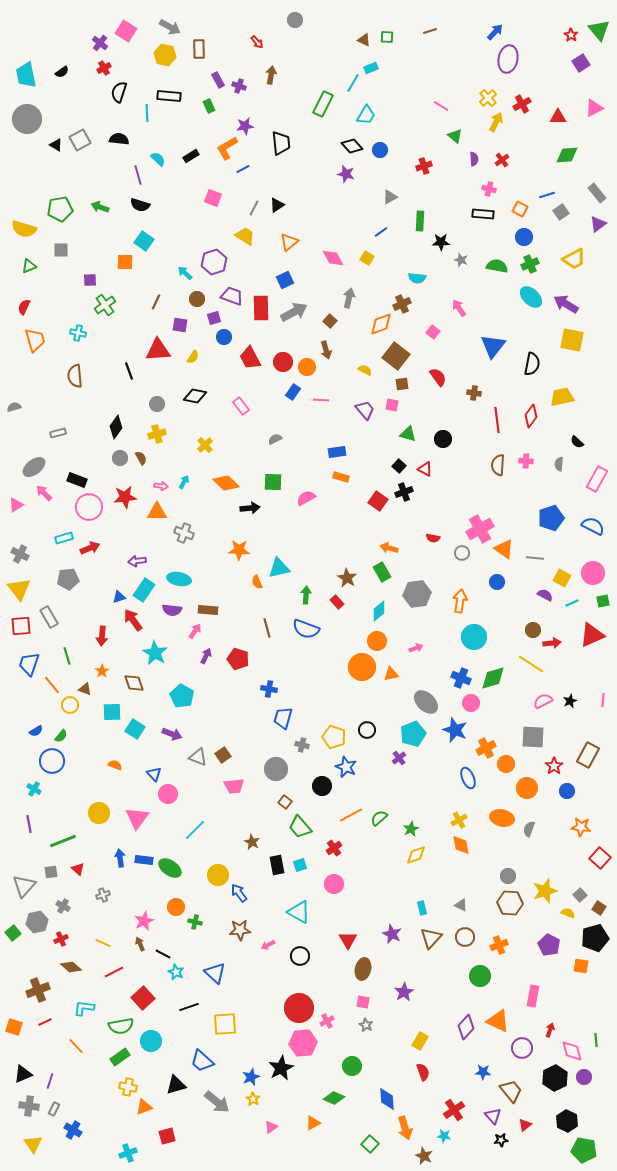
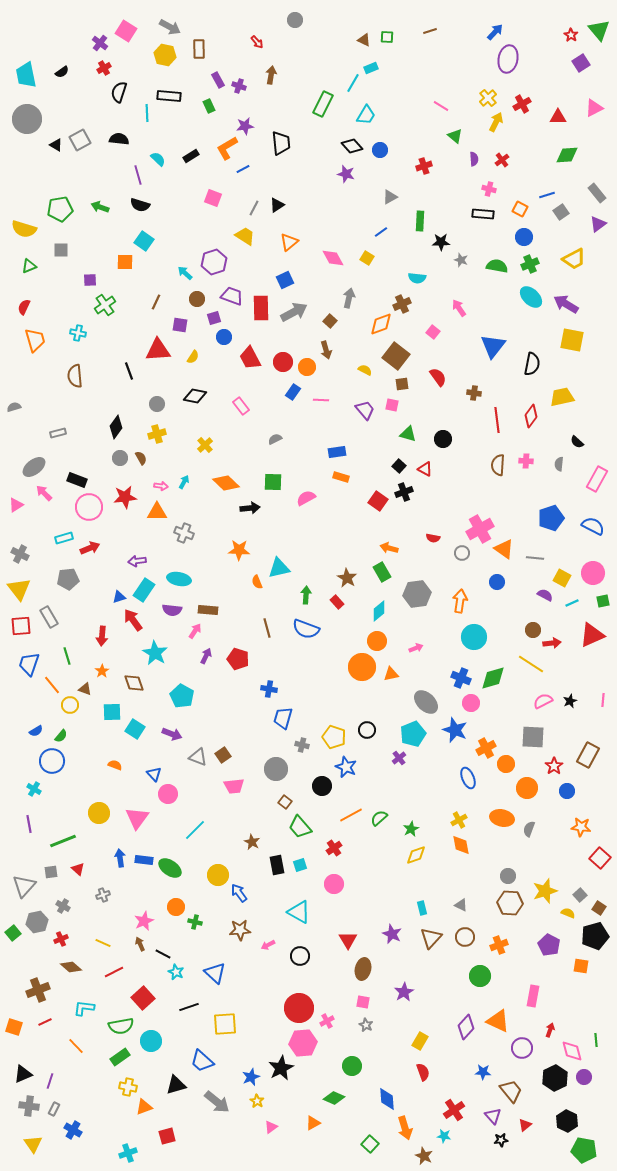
black pentagon at (595, 938): moved 2 px up
yellow star at (253, 1099): moved 4 px right, 2 px down
